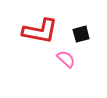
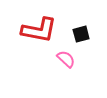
red L-shape: moved 1 px left, 1 px up
